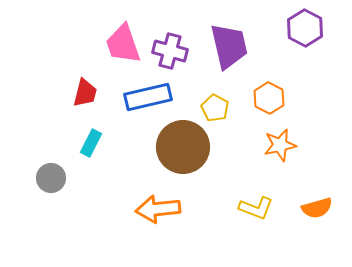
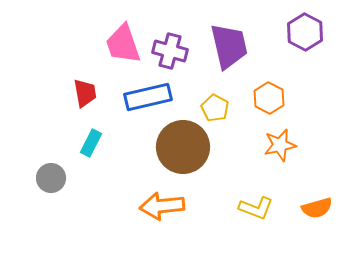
purple hexagon: moved 4 px down
red trapezoid: rotated 24 degrees counterclockwise
orange arrow: moved 4 px right, 3 px up
